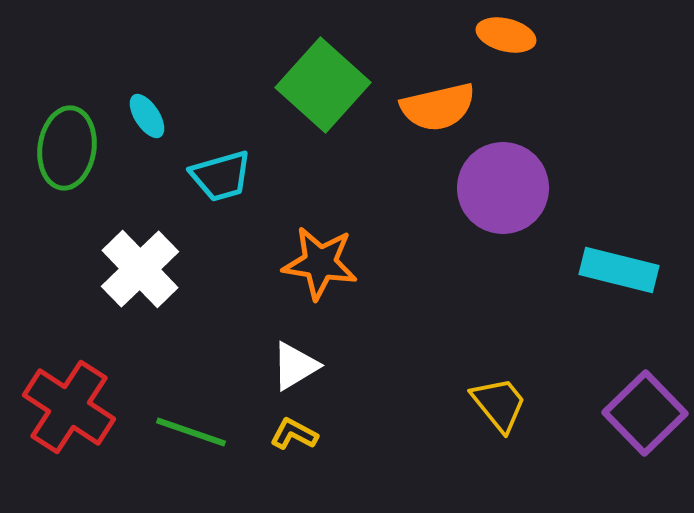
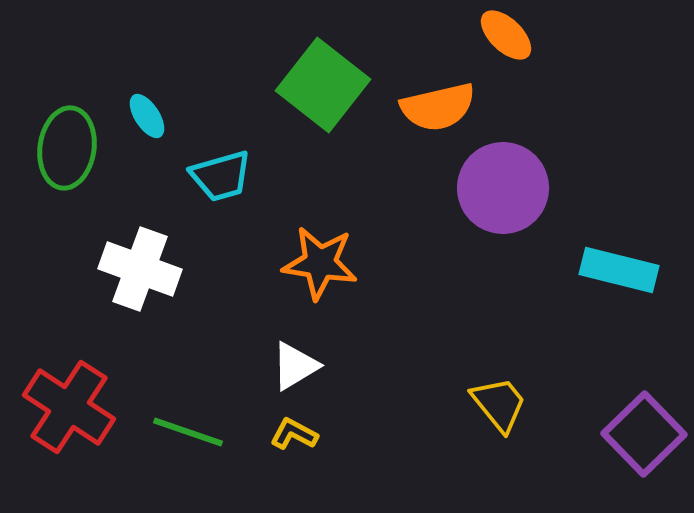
orange ellipse: rotated 30 degrees clockwise
green square: rotated 4 degrees counterclockwise
white cross: rotated 26 degrees counterclockwise
purple square: moved 1 px left, 21 px down
green line: moved 3 px left
